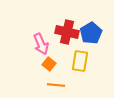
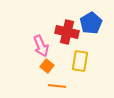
blue pentagon: moved 10 px up
pink arrow: moved 2 px down
orange square: moved 2 px left, 2 px down
orange line: moved 1 px right, 1 px down
